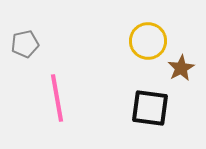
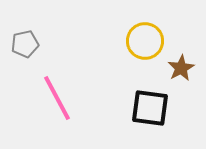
yellow circle: moved 3 px left
pink line: rotated 18 degrees counterclockwise
